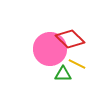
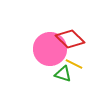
yellow line: moved 3 px left
green triangle: rotated 18 degrees clockwise
